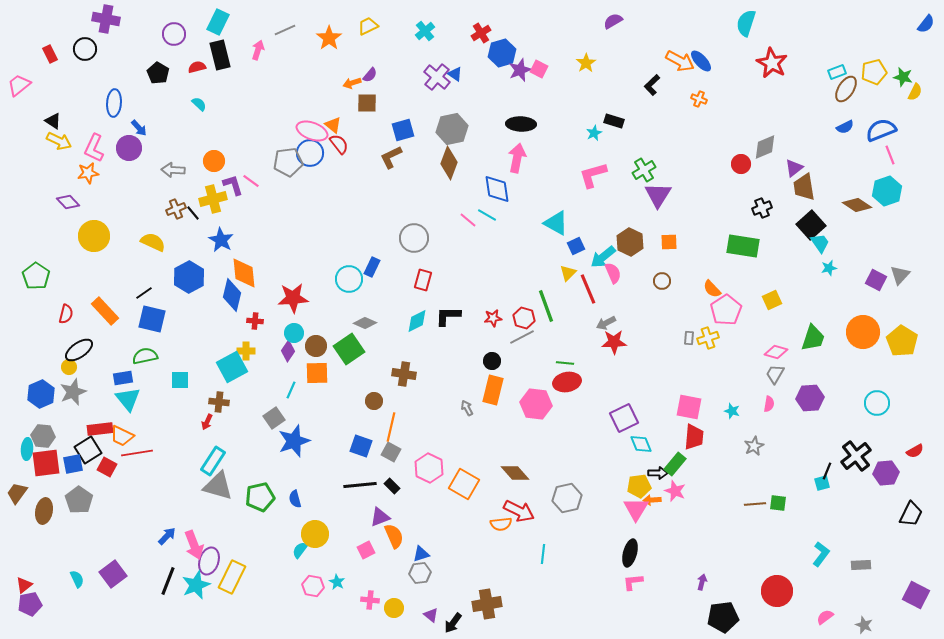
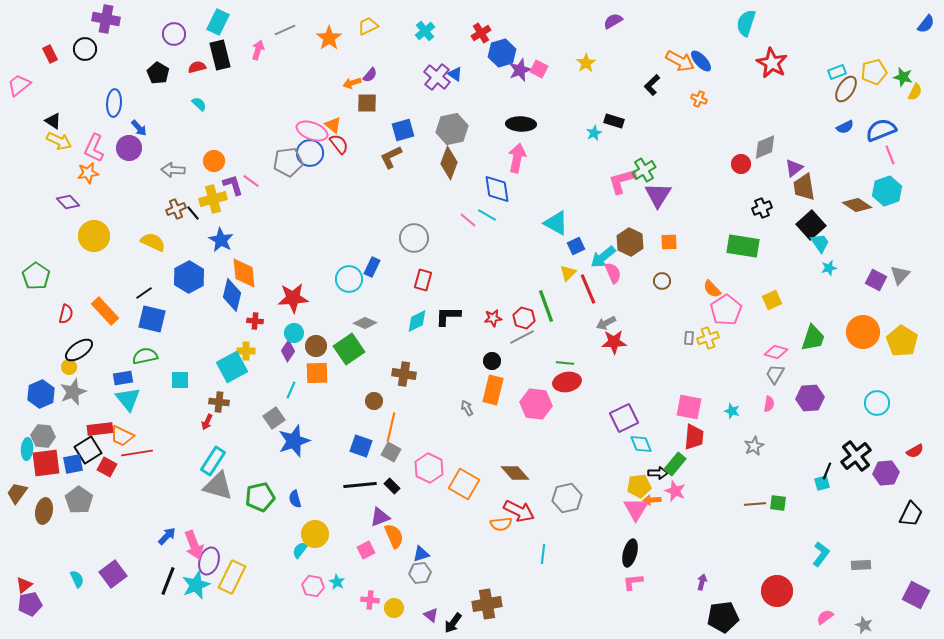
pink L-shape at (593, 175): moved 29 px right, 6 px down
